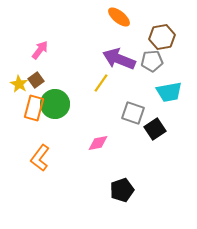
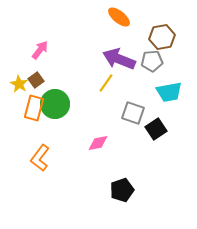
yellow line: moved 5 px right
black square: moved 1 px right
